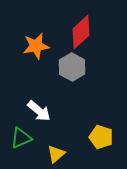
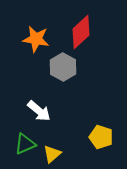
orange star: moved 7 px up; rotated 20 degrees clockwise
gray hexagon: moved 9 px left
green triangle: moved 4 px right, 6 px down
yellow triangle: moved 4 px left
